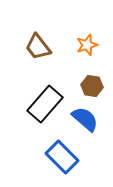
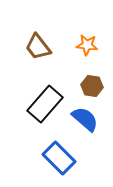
orange star: rotated 25 degrees clockwise
blue rectangle: moved 3 px left, 1 px down
